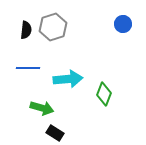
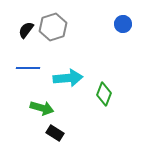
black semicircle: rotated 150 degrees counterclockwise
cyan arrow: moved 1 px up
